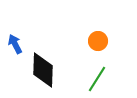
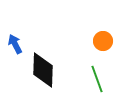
orange circle: moved 5 px right
green line: rotated 52 degrees counterclockwise
